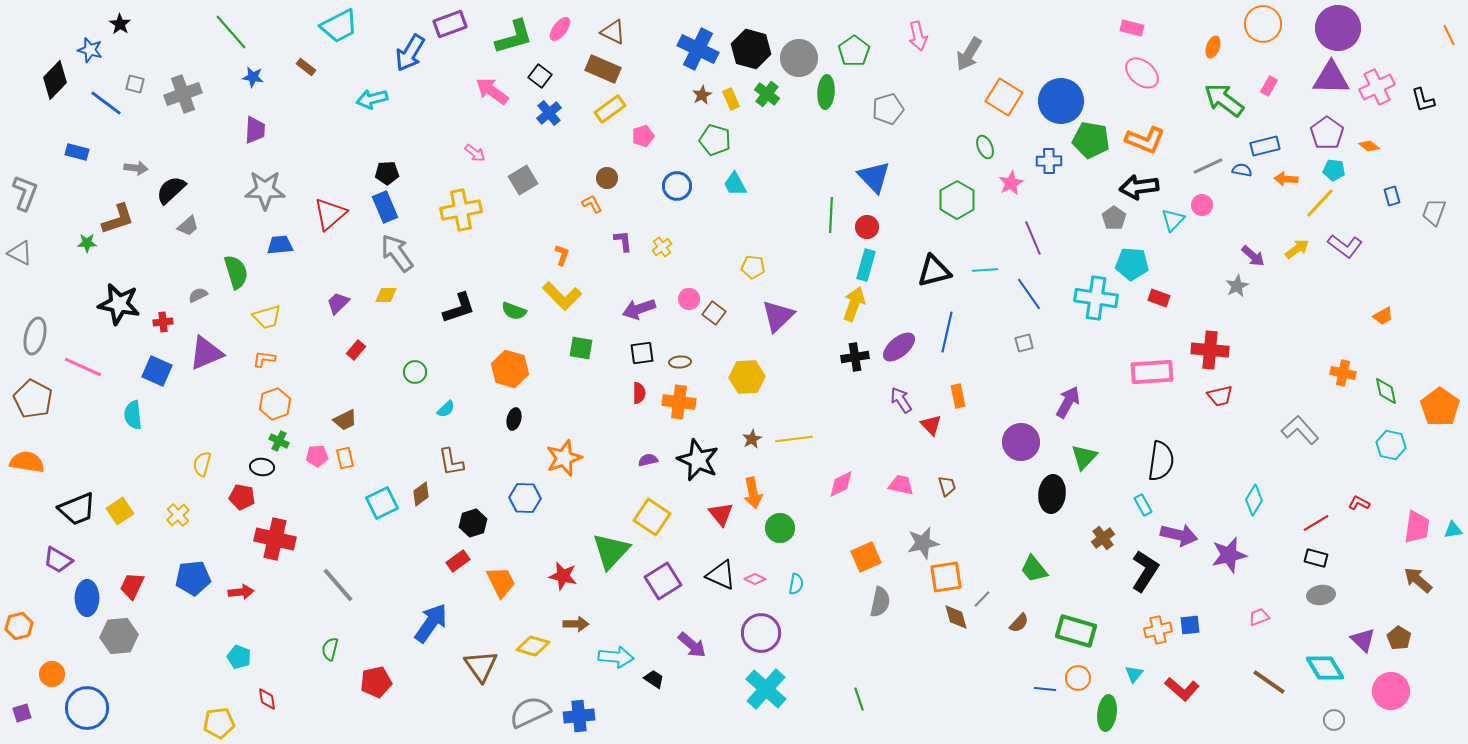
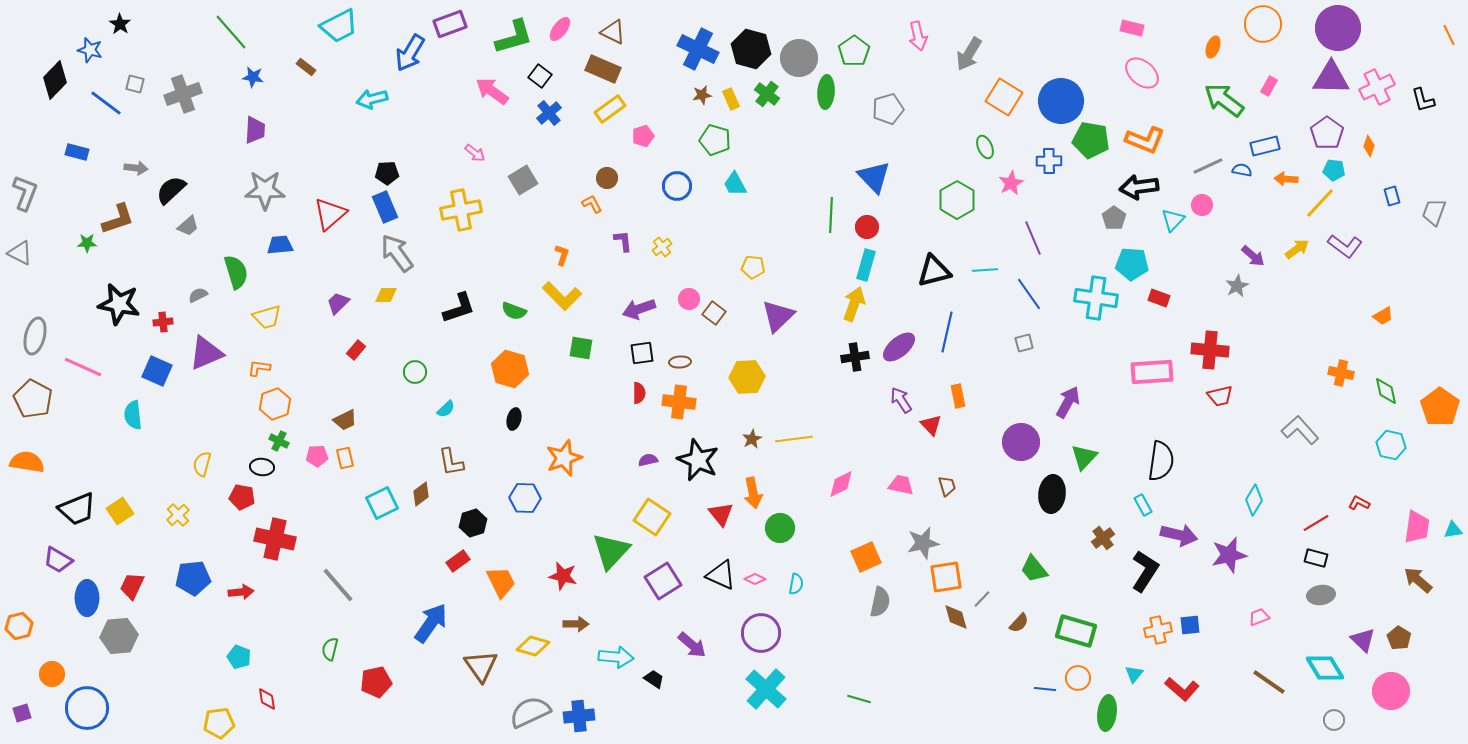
brown star at (702, 95): rotated 18 degrees clockwise
orange diamond at (1369, 146): rotated 70 degrees clockwise
orange L-shape at (264, 359): moved 5 px left, 9 px down
orange cross at (1343, 373): moved 2 px left
green line at (859, 699): rotated 55 degrees counterclockwise
